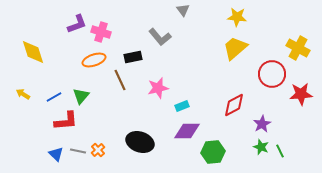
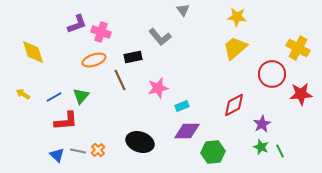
blue triangle: moved 1 px right, 1 px down
